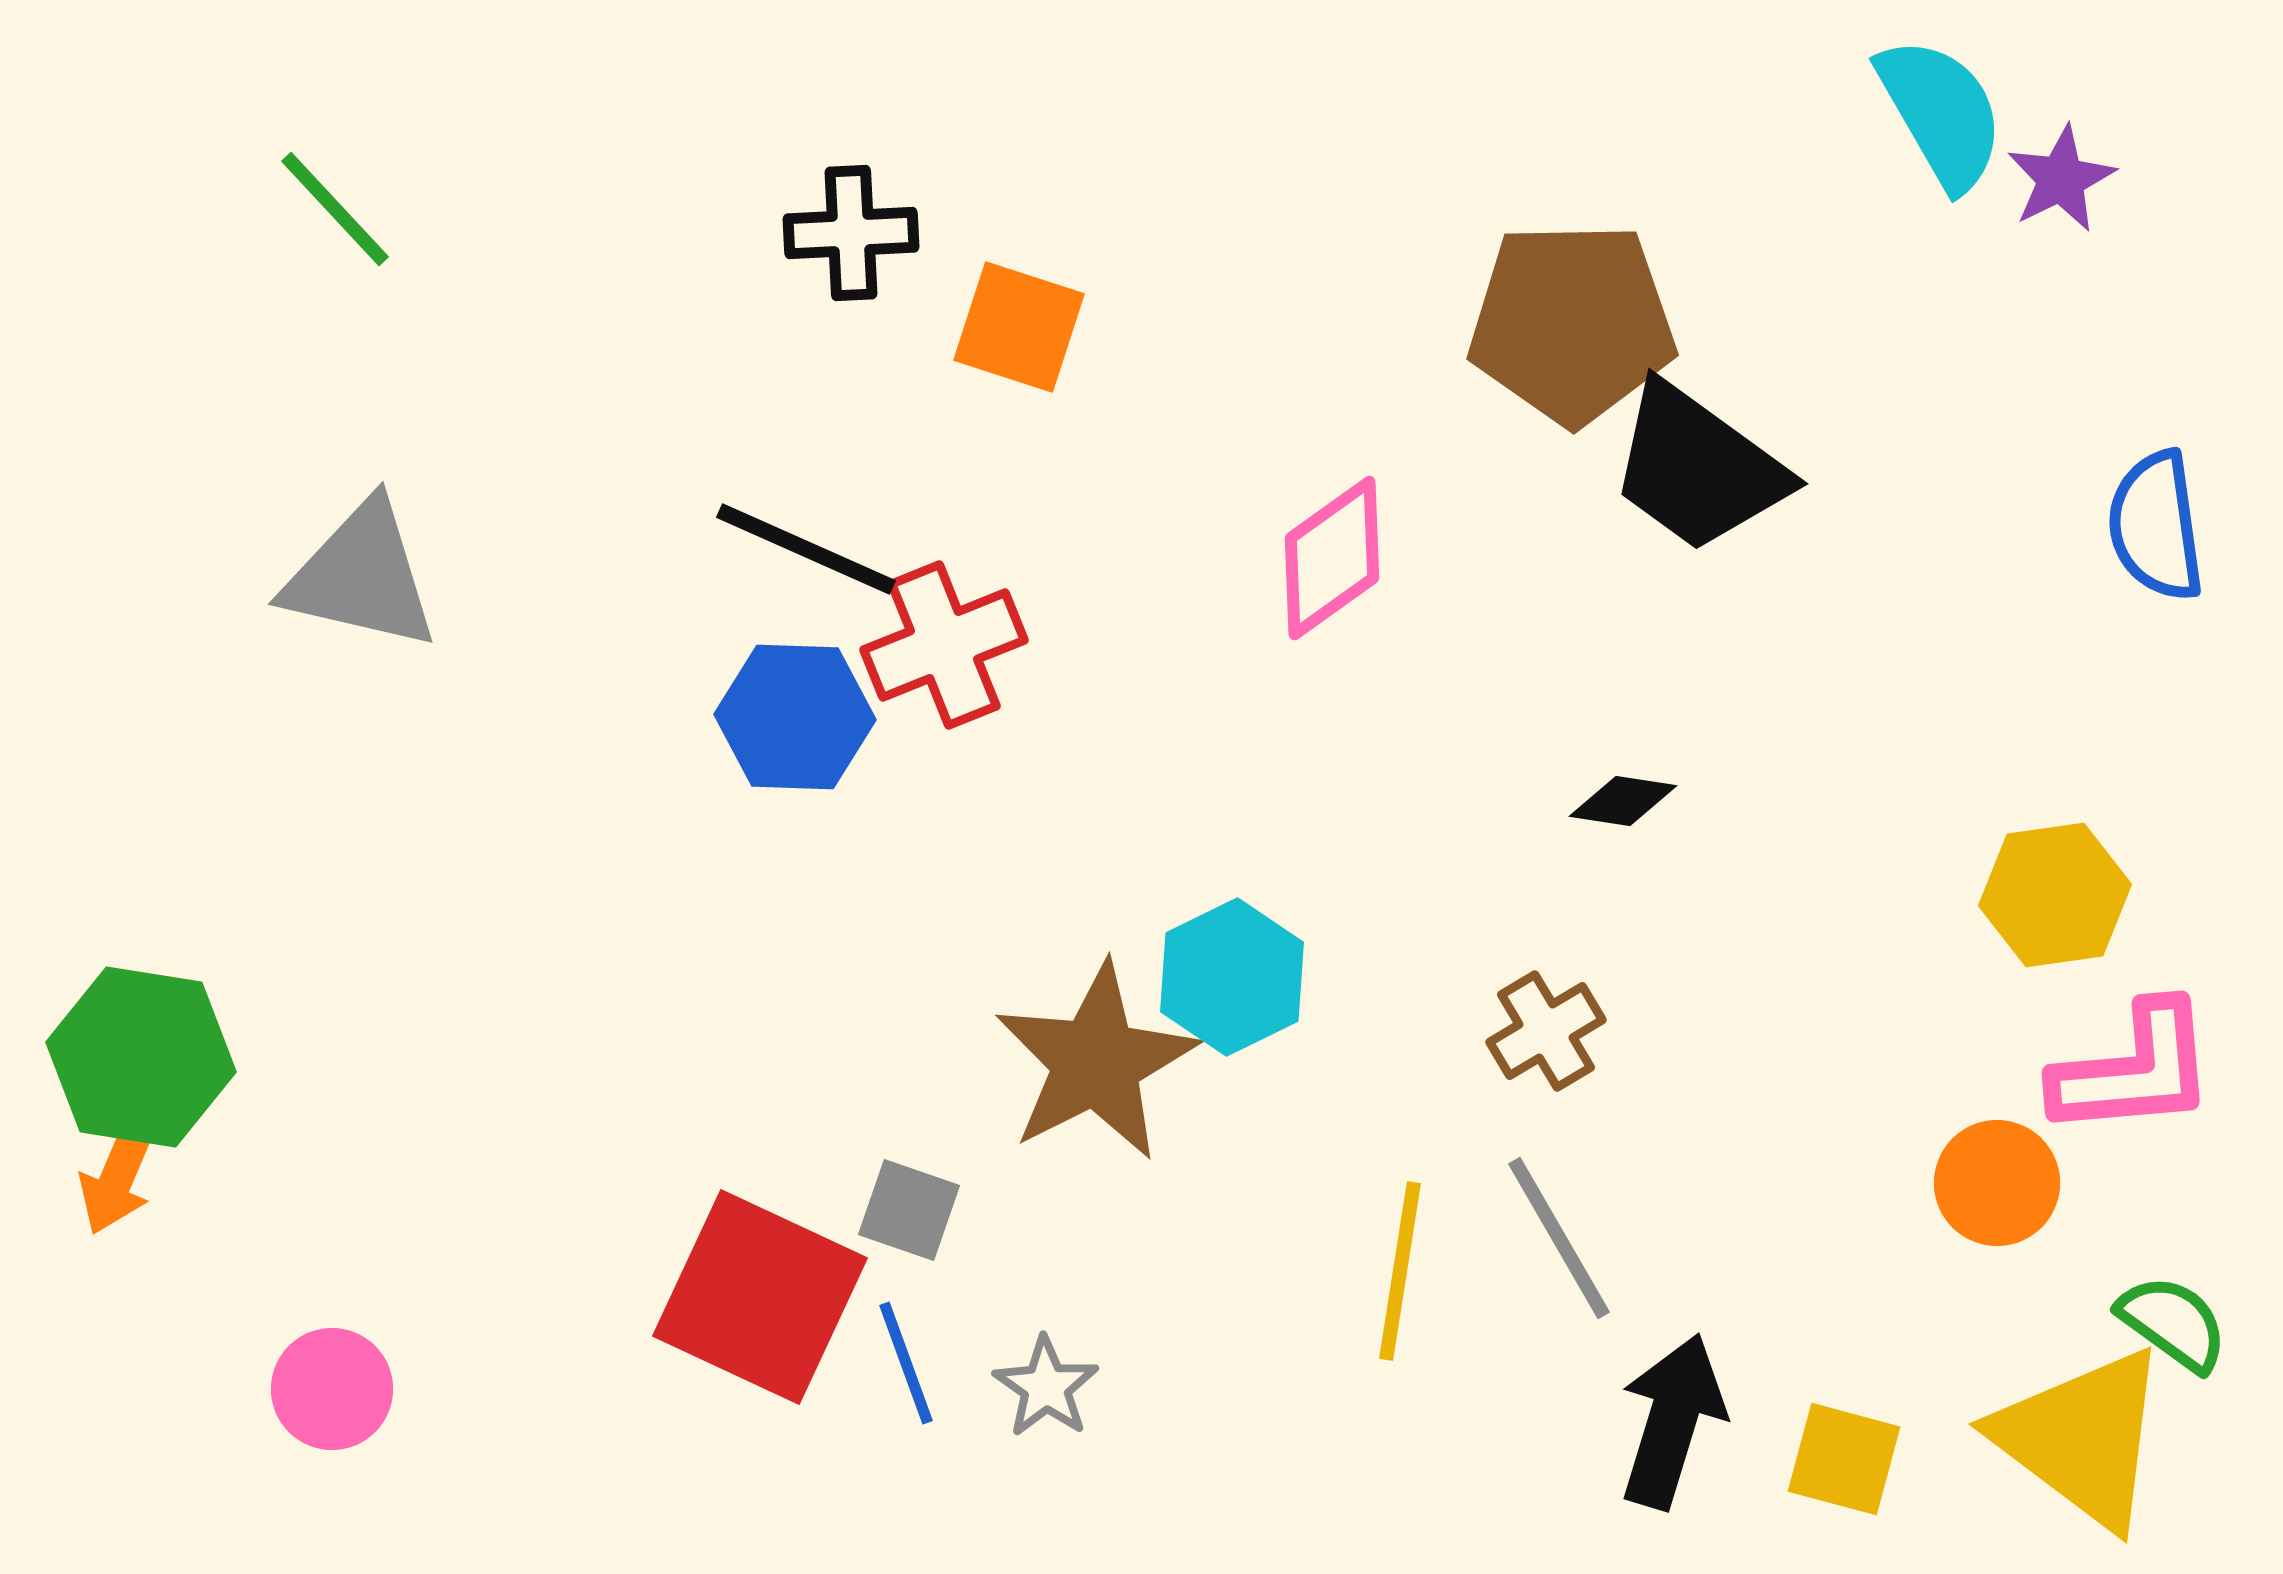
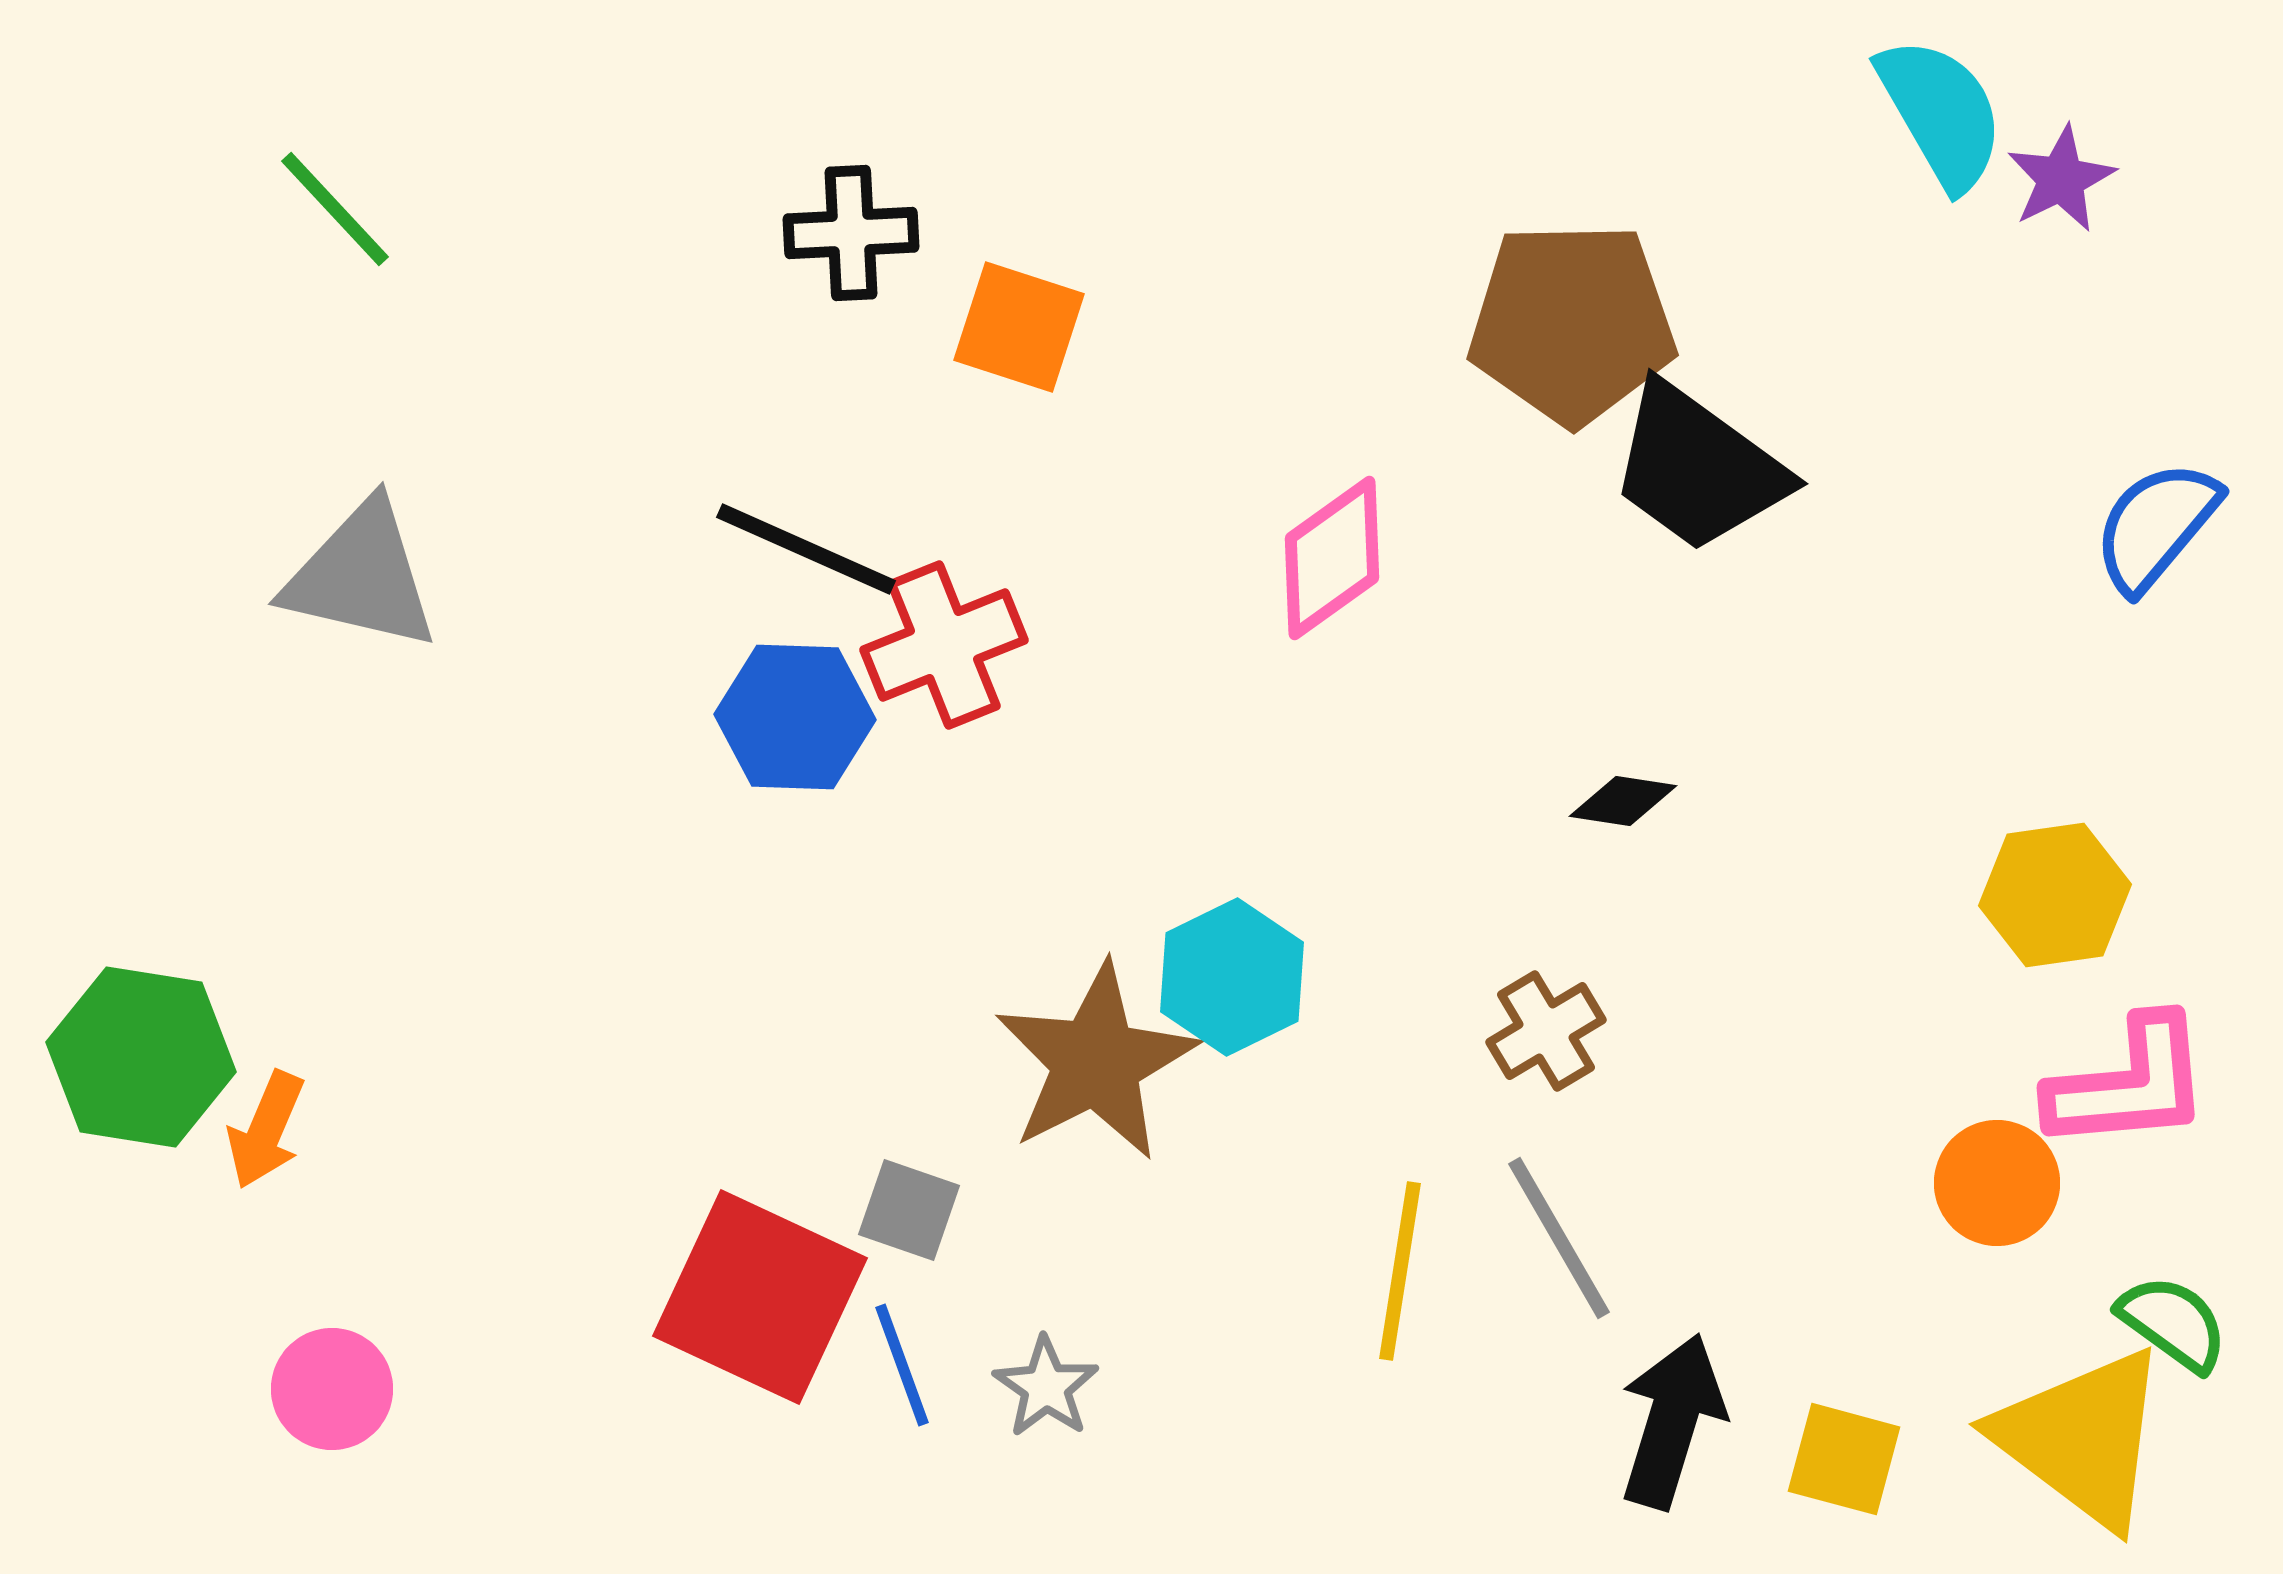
blue semicircle: rotated 48 degrees clockwise
pink L-shape: moved 5 px left, 14 px down
orange arrow: moved 148 px right, 46 px up
blue line: moved 4 px left, 2 px down
